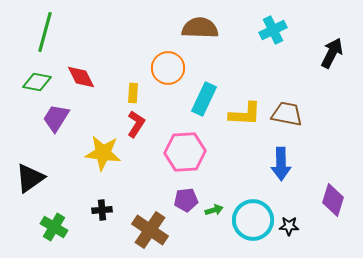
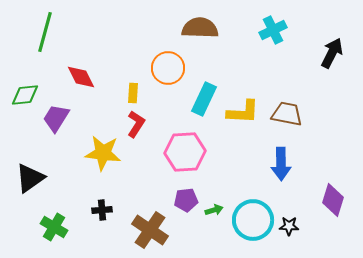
green diamond: moved 12 px left, 13 px down; rotated 16 degrees counterclockwise
yellow L-shape: moved 2 px left, 2 px up
